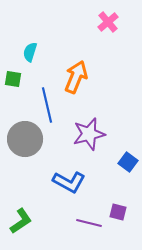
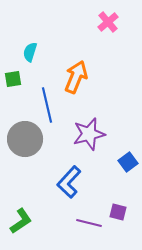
green square: rotated 18 degrees counterclockwise
blue square: rotated 18 degrees clockwise
blue L-shape: rotated 104 degrees clockwise
